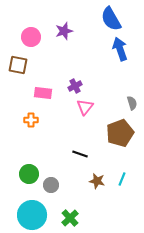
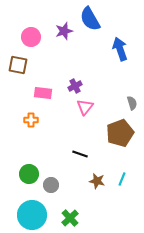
blue semicircle: moved 21 px left
